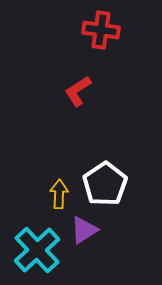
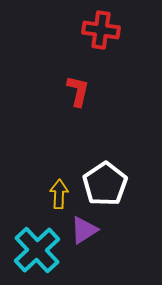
red L-shape: rotated 136 degrees clockwise
